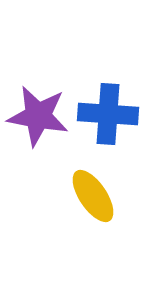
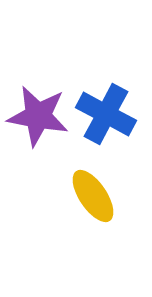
blue cross: moved 2 px left; rotated 24 degrees clockwise
